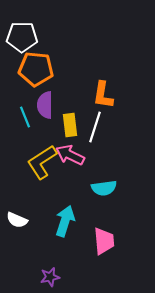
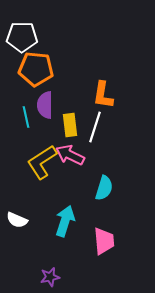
cyan line: moved 1 px right; rotated 10 degrees clockwise
cyan semicircle: rotated 65 degrees counterclockwise
